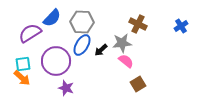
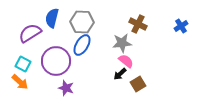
blue semicircle: rotated 150 degrees clockwise
black arrow: moved 19 px right, 24 px down
cyan square: rotated 35 degrees clockwise
orange arrow: moved 2 px left, 4 px down
